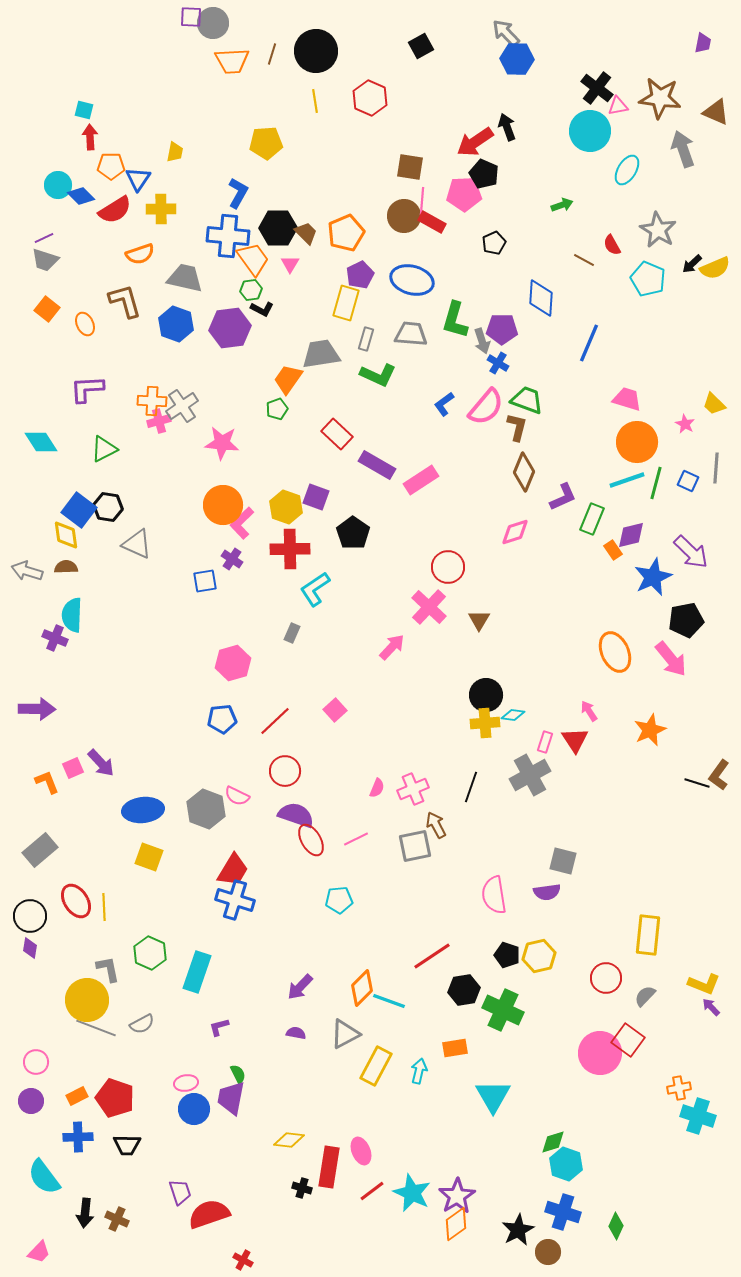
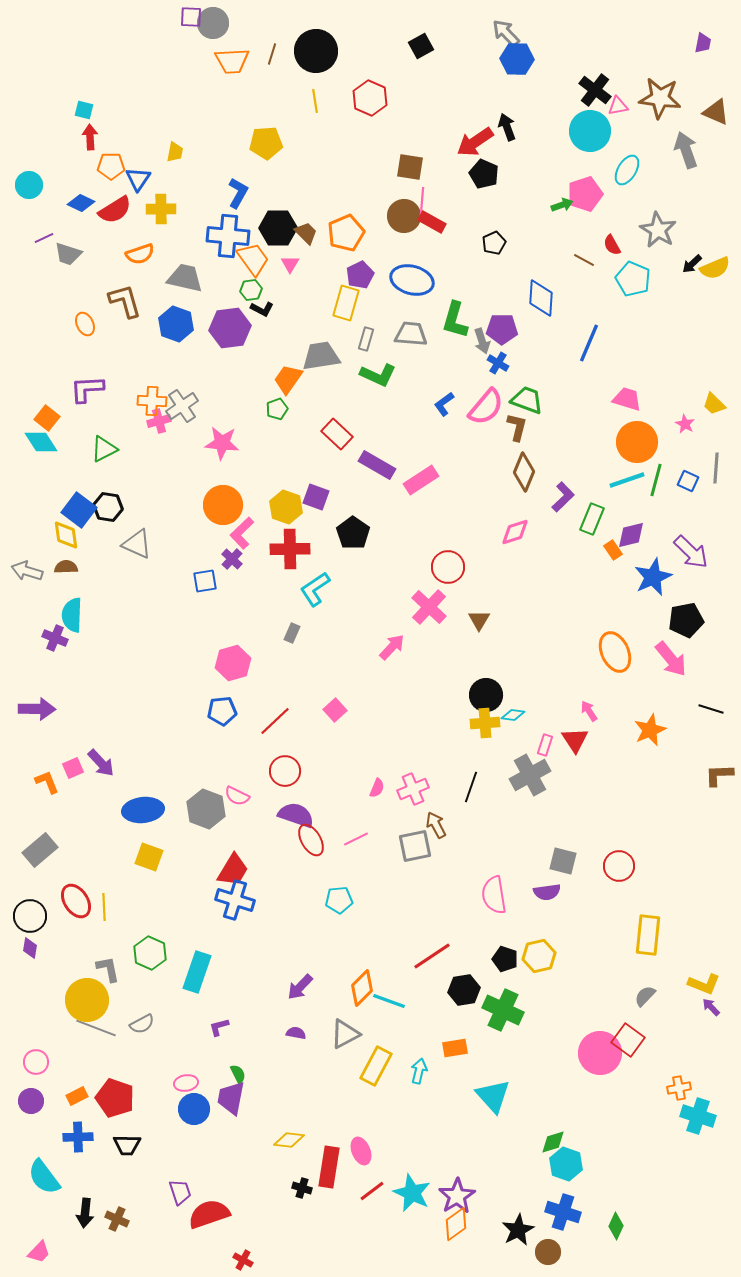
black cross at (597, 88): moved 2 px left, 2 px down
gray arrow at (683, 149): moved 3 px right, 1 px down
cyan circle at (58, 185): moved 29 px left
pink pentagon at (464, 194): moved 121 px right; rotated 16 degrees counterclockwise
blue diamond at (81, 196): moved 7 px down; rotated 20 degrees counterclockwise
gray trapezoid at (45, 260): moved 23 px right, 6 px up
cyan pentagon at (648, 279): moved 15 px left
orange square at (47, 309): moved 109 px down
gray trapezoid at (321, 354): moved 2 px down
green line at (656, 483): moved 3 px up
purple L-shape at (563, 497): rotated 20 degrees counterclockwise
pink L-shape at (242, 523): moved 10 px down
purple cross at (232, 559): rotated 10 degrees clockwise
blue pentagon at (222, 719): moved 8 px up
pink rectangle at (545, 742): moved 3 px down
brown L-shape at (719, 775): rotated 52 degrees clockwise
black line at (697, 783): moved 14 px right, 74 px up
black pentagon at (507, 955): moved 2 px left, 4 px down
red circle at (606, 978): moved 13 px right, 112 px up
cyan triangle at (493, 1096): rotated 12 degrees counterclockwise
